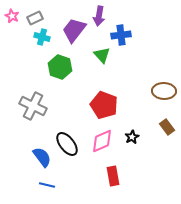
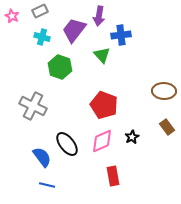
gray rectangle: moved 5 px right, 7 px up
